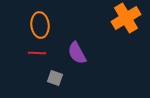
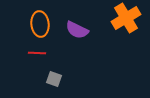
orange ellipse: moved 1 px up
purple semicircle: moved 23 px up; rotated 35 degrees counterclockwise
gray square: moved 1 px left, 1 px down
